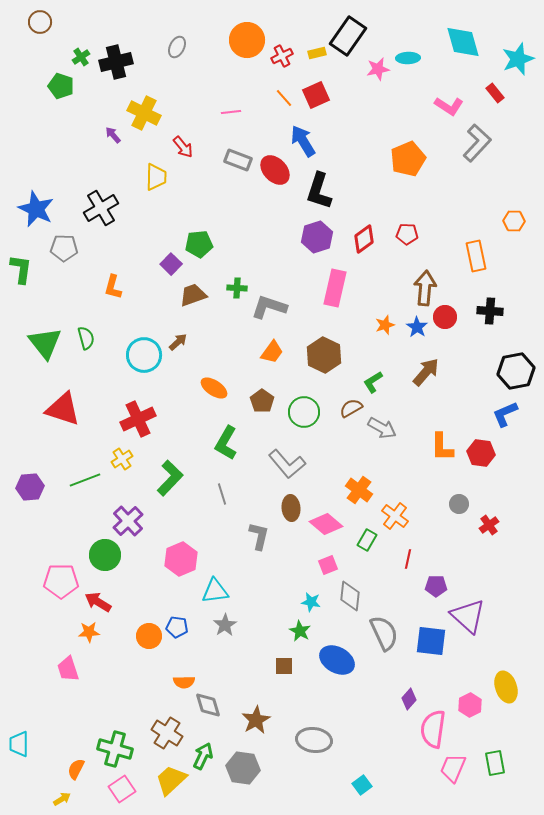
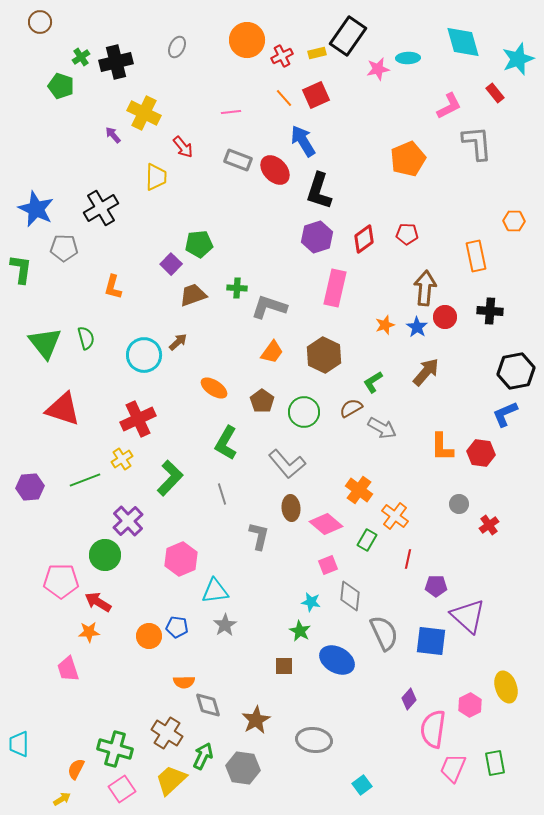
pink L-shape at (449, 106): rotated 60 degrees counterclockwise
gray L-shape at (477, 143): rotated 48 degrees counterclockwise
